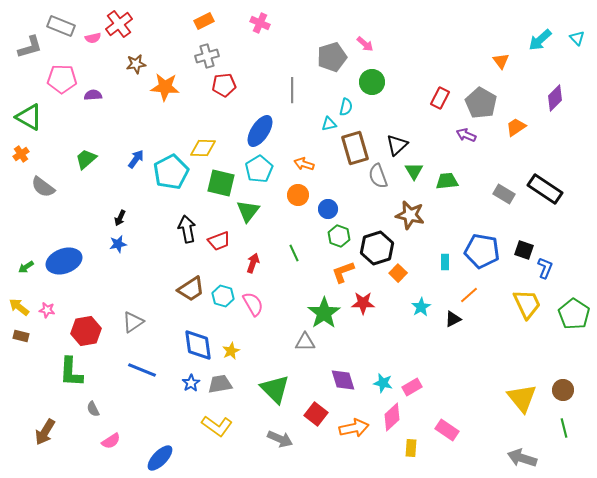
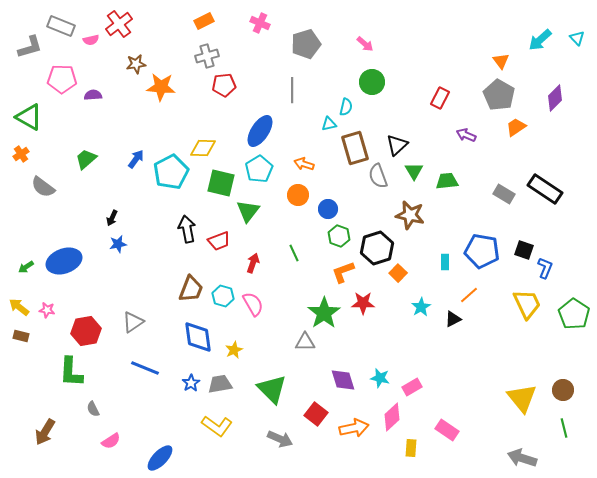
pink semicircle at (93, 38): moved 2 px left, 2 px down
gray pentagon at (332, 57): moved 26 px left, 13 px up
orange star at (165, 87): moved 4 px left
gray pentagon at (481, 103): moved 18 px right, 8 px up
black arrow at (120, 218): moved 8 px left
brown trapezoid at (191, 289): rotated 36 degrees counterclockwise
blue diamond at (198, 345): moved 8 px up
yellow star at (231, 351): moved 3 px right, 1 px up
blue line at (142, 370): moved 3 px right, 2 px up
cyan star at (383, 383): moved 3 px left, 5 px up
green triangle at (275, 389): moved 3 px left
